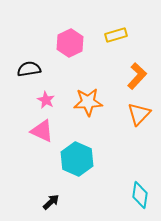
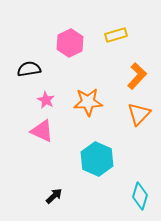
cyan hexagon: moved 20 px right
cyan diamond: moved 1 px down; rotated 8 degrees clockwise
black arrow: moved 3 px right, 6 px up
